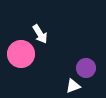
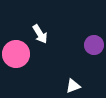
pink circle: moved 5 px left
purple circle: moved 8 px right, 23 px up
